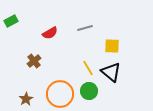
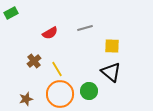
green rectangle: moved 8 px up
yellow line: moved 31 px left, 1 px down
brown star: rotated 16 degrees clockwise
